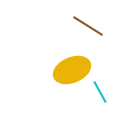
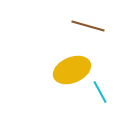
brown line: rotated 16 degrees counterclockwise
